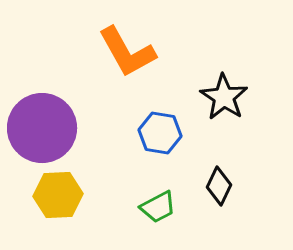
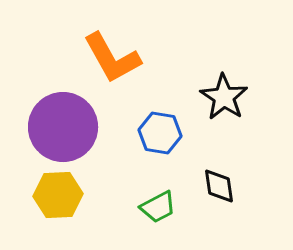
orange L-shape: moved 15 px left, 6 px down
purple circle: moved 21 px right, 1 px up
black diamond: rotated 33 degrees counterclockwise
